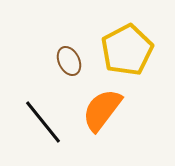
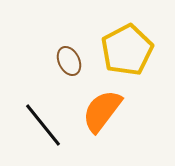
orange semicircle: moved 1 px down
black line: moved 3 px down
